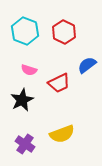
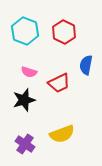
blue semicircle: moved 1 px left; rotated 42 degrees counterclockwise
pink semicircle: moved 2 px down
black star: moved 2 px right; rotated 10 degrees clockwise
